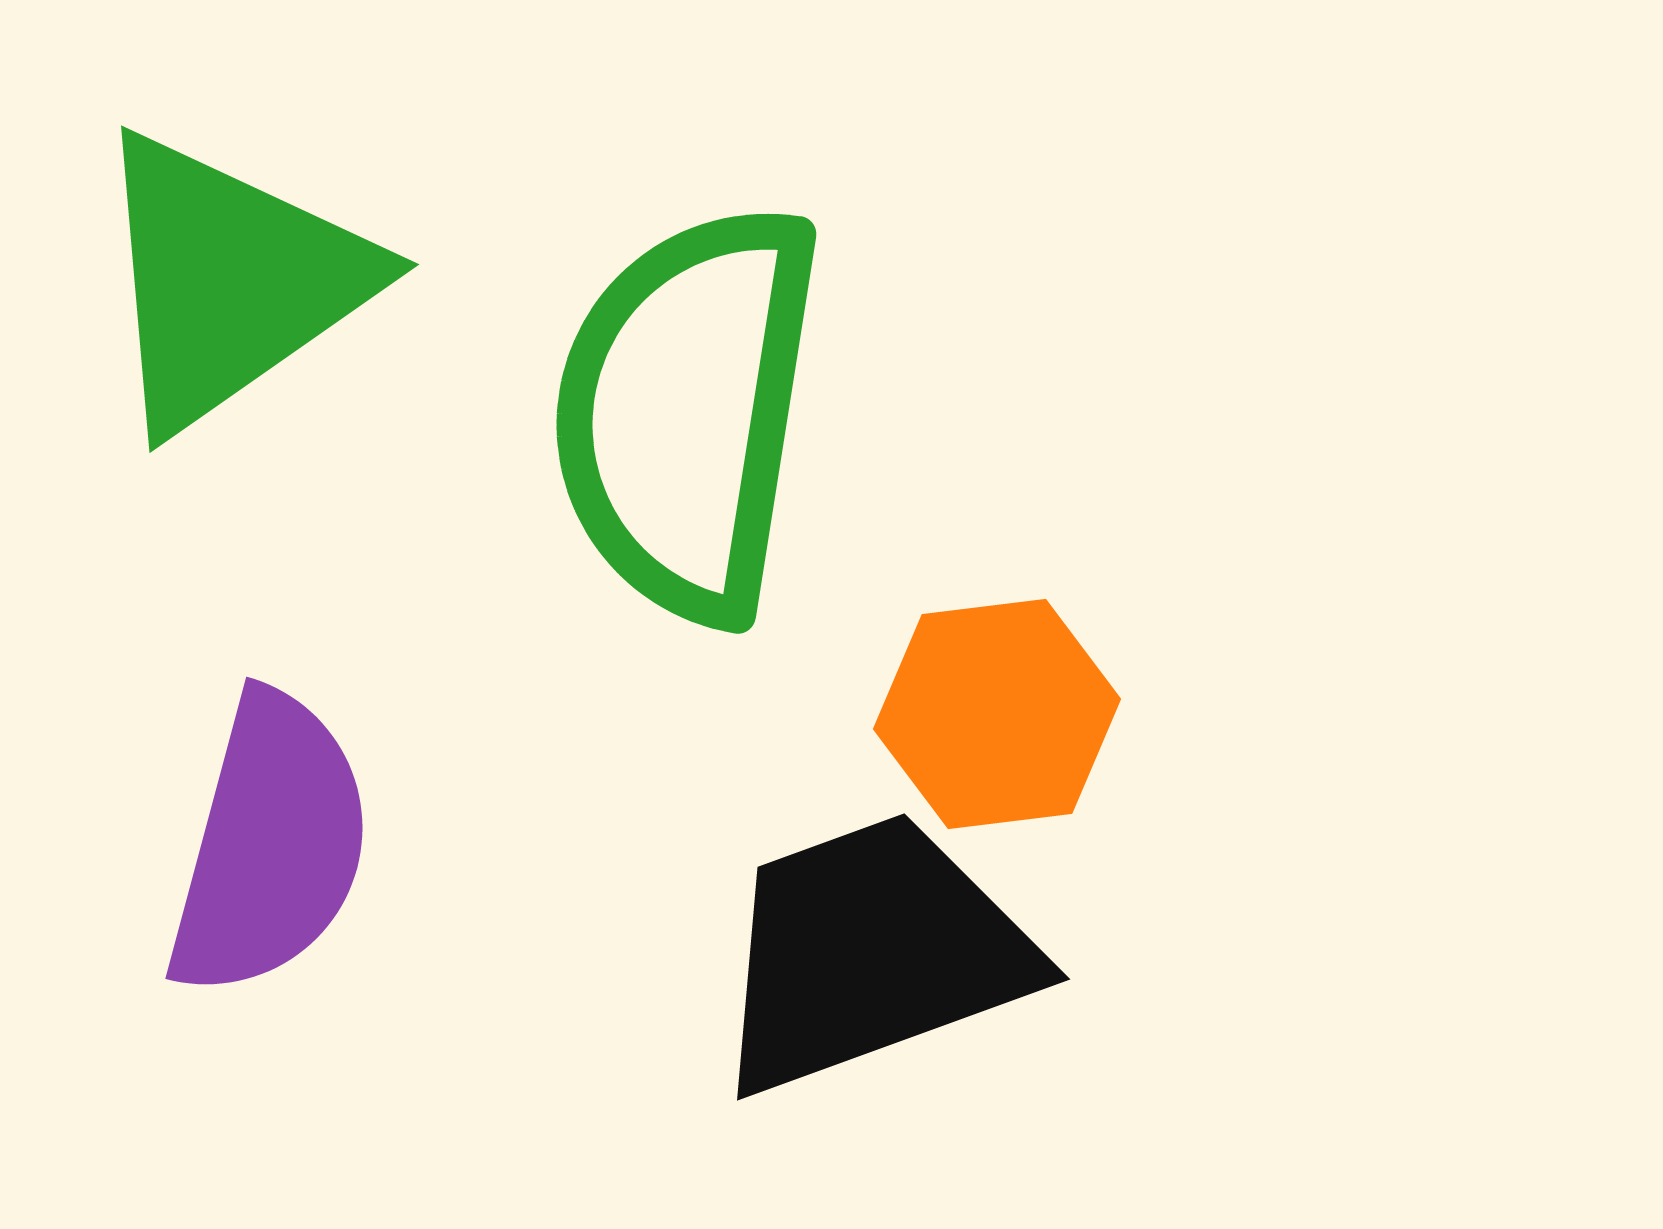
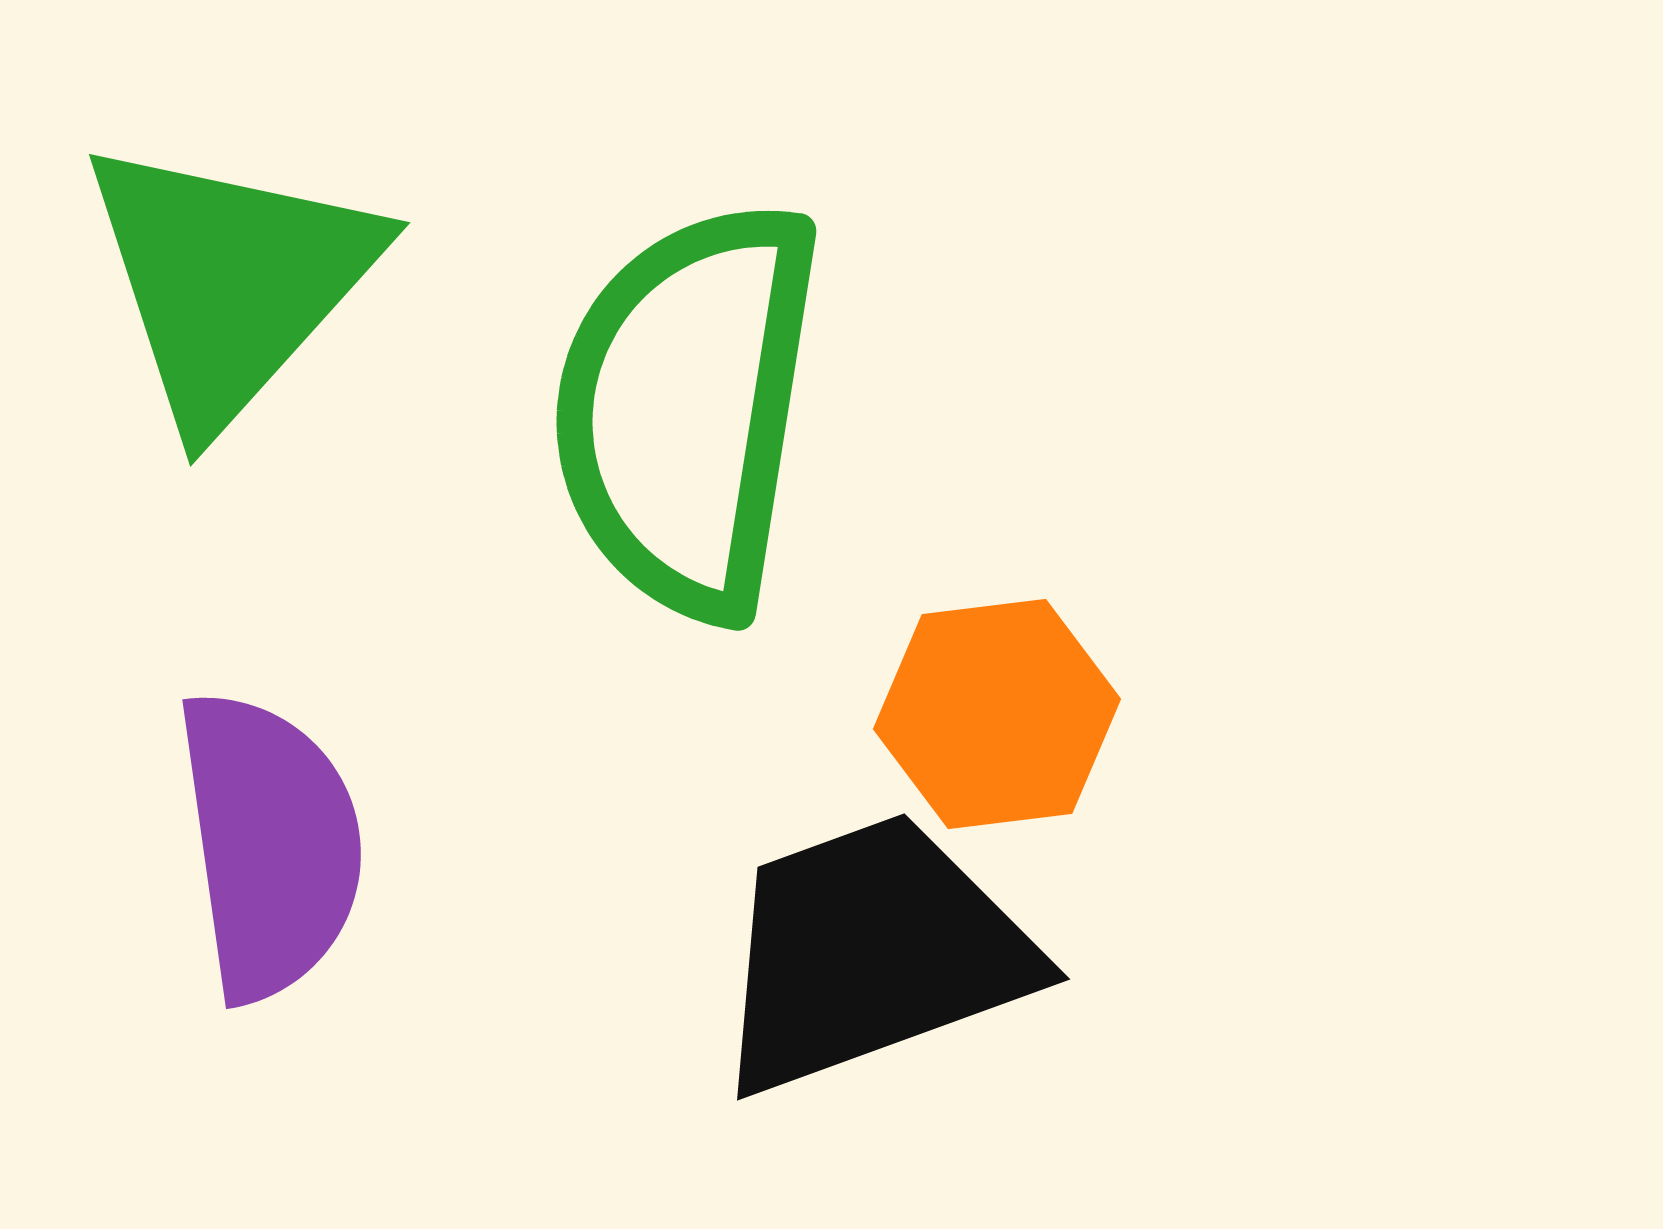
green triangle: rotated 13 degrees counterclockwise
green semicircle: moved 3 px up
purple semicircle: rotated 23 degrees counterclockwise
